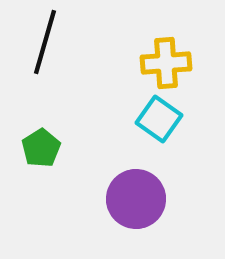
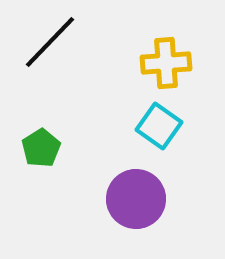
black line: moved 5 px right; rotated 28 degrees clockwise
cyan square: moved 7 px down
